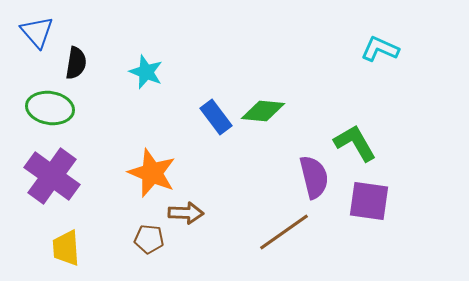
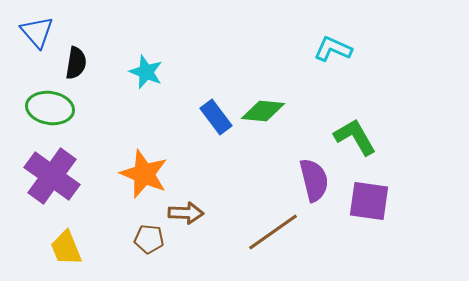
cyan L-shape: moved 47 px left
green L-shape: moved 6 px up
orange star: moved 8 px left, 1 px down
purple semicircle: moved 3 px down
brown line: moved 11 px left
yellow trapezoid: rotated 18 degrees counterclockwise
